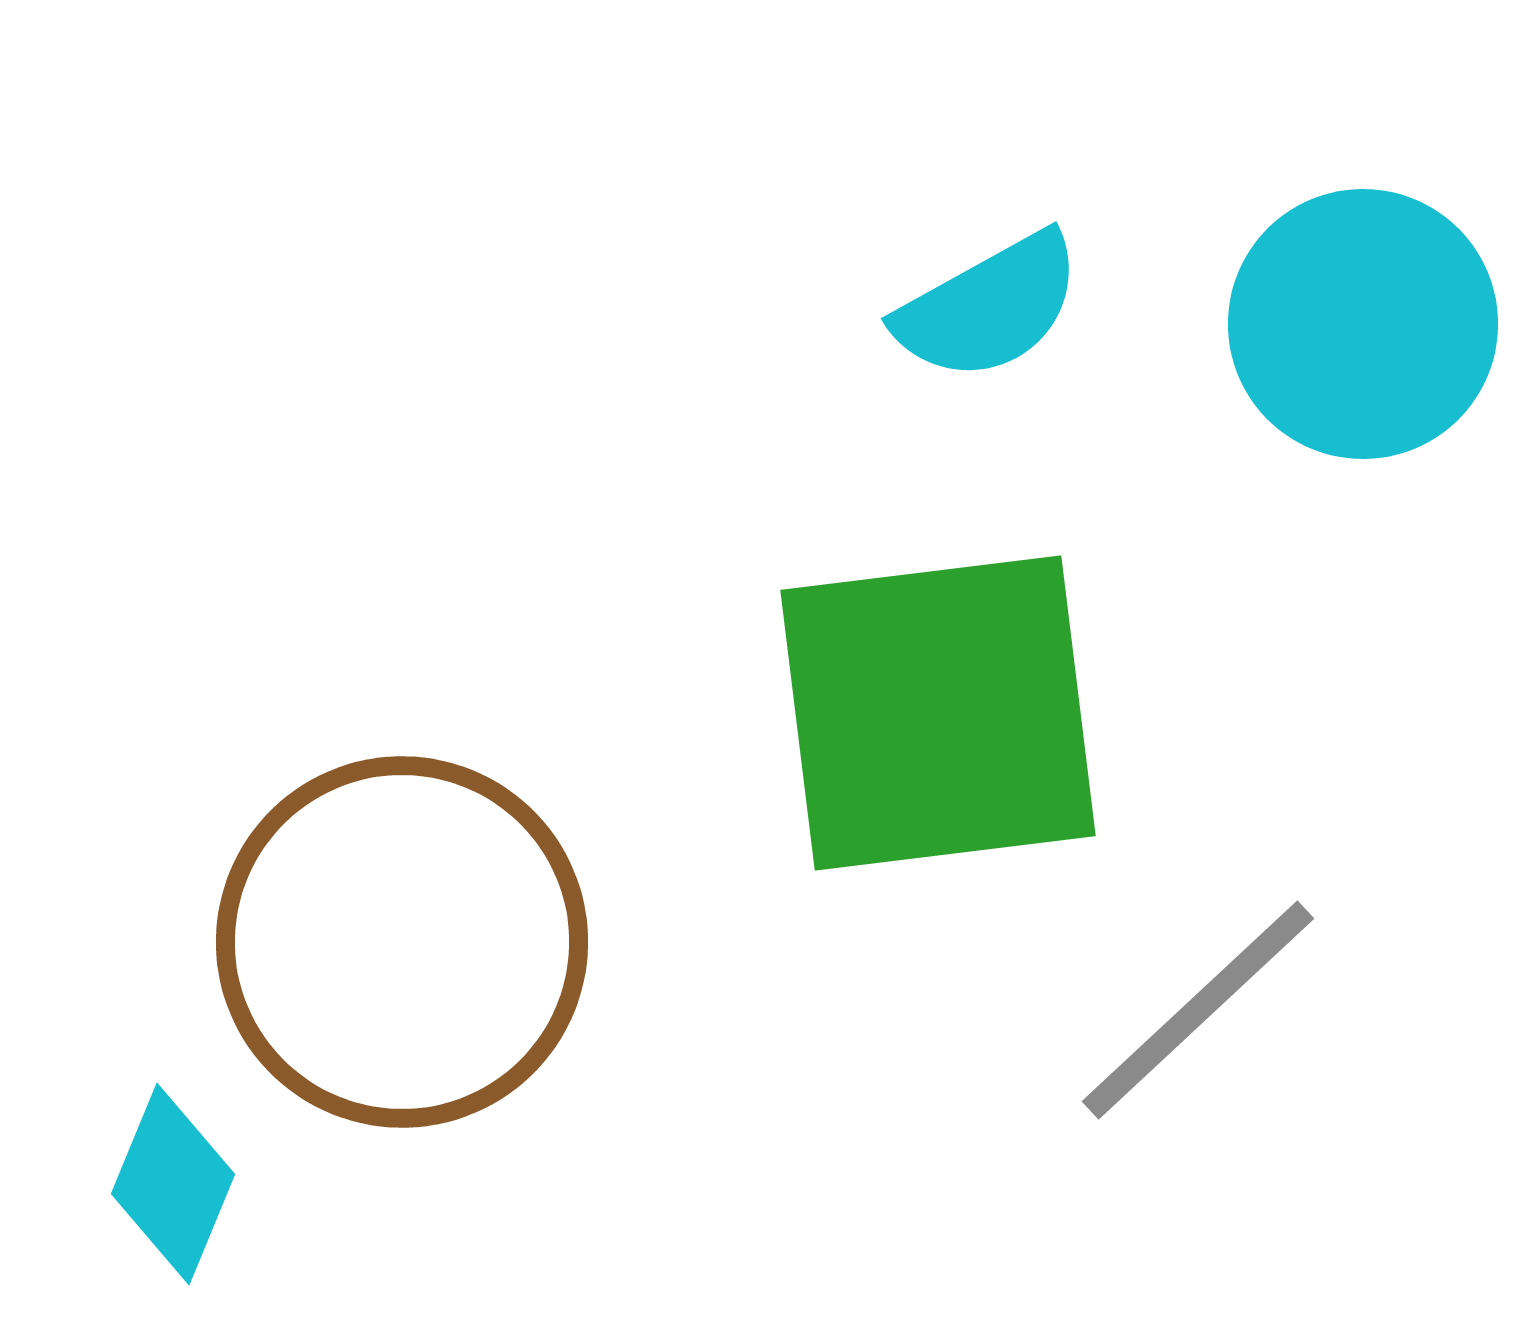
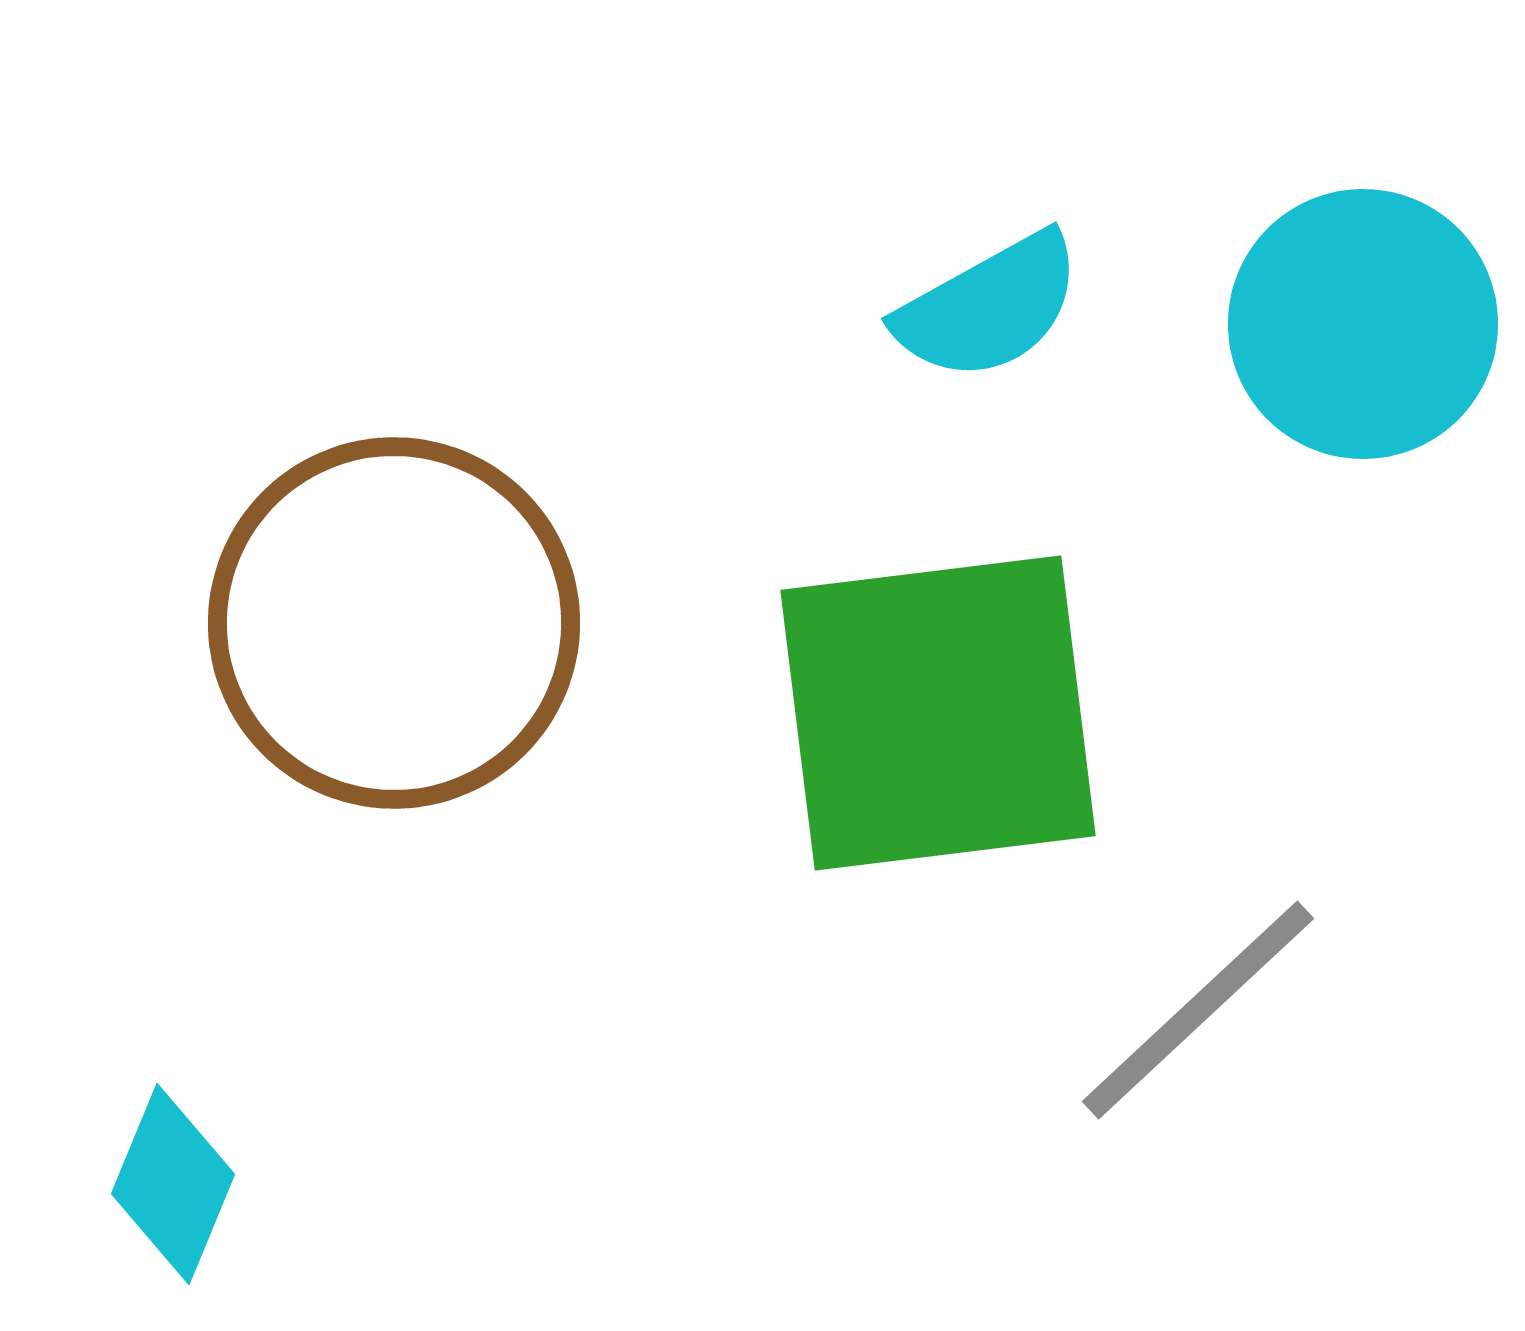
brown circle: moved 8 px left, 319 px up
